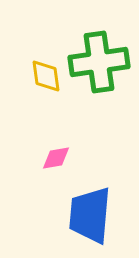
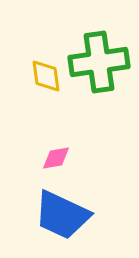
blue trapezoid: moved 28 px left; rotated 70 degrees counterclockwise
